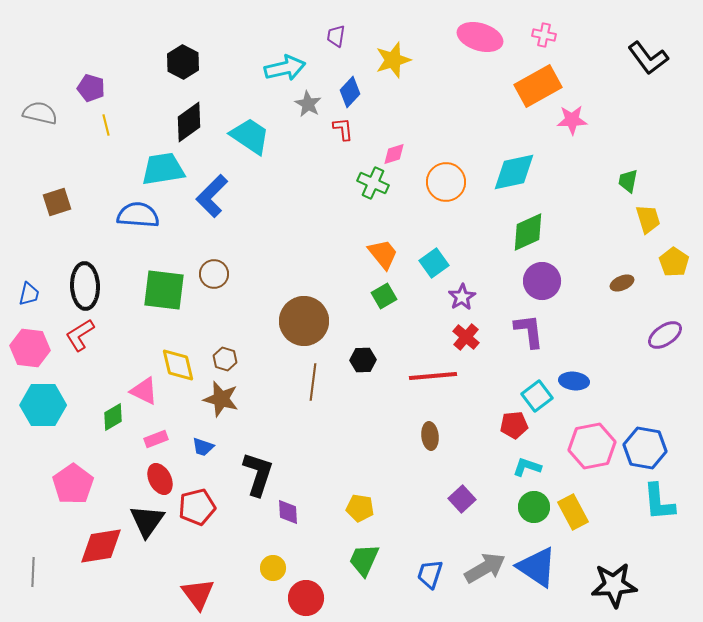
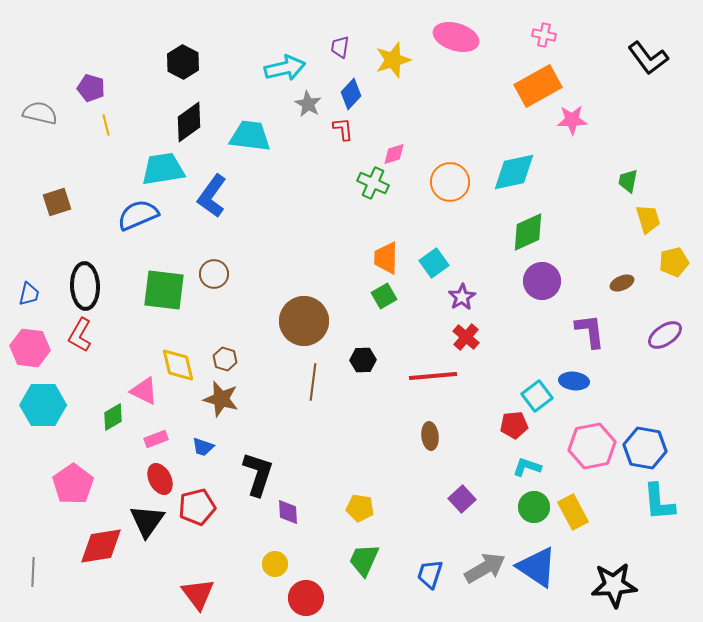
purple trapezoid at (336, 36): moved 4 px right, 11 px down
pink ellipse at (480, 37): moved 24 px left
blue diamond at (350, 92): moved 1 px right, 2 px down
cyan trapezoid at (250, 136): rotated 27 degrees counterclockwise
orange circle at (446, 182): moved 4 px right
blue L-shape at (212, 196): rotated 9 degrees counterclockwise
blue semicircle at (138, 215): rotated 27 degrees counterclockwise
orange trapezoid at (383, 254): moved 3 px right, 4 px down; rotated 140 degrees counterclockwise
yellow pentagon at (674, 262): rotated 24 degrees clockwise
purple L-shape at (529, 331): moved 61 px right
red L-shape at (80, 335): rotated 28 degrees counterclockwise
yellow circle at (273, 568): moved 2 px right, 4 px up
